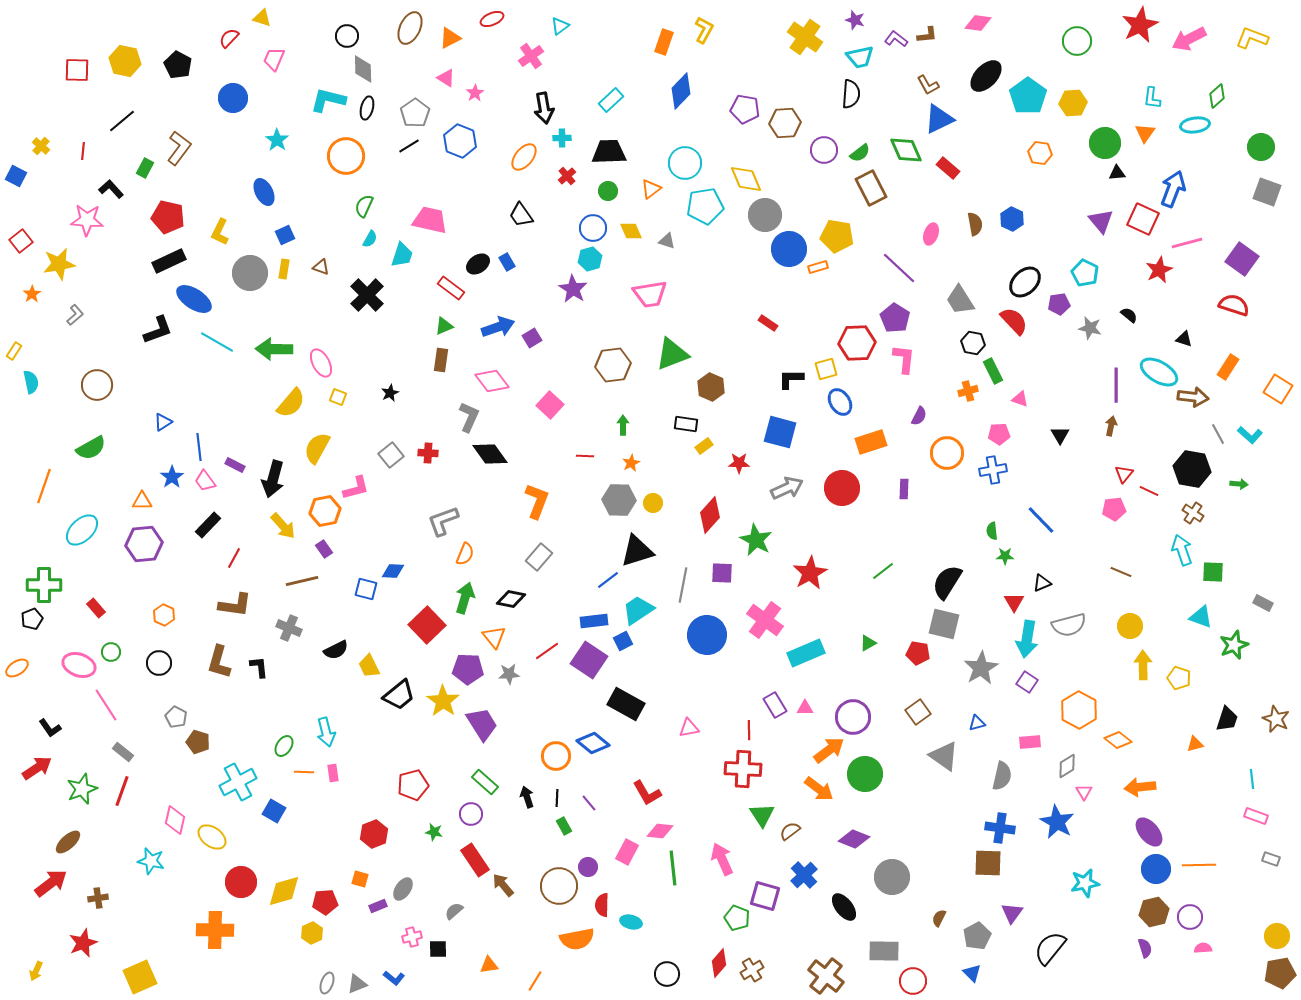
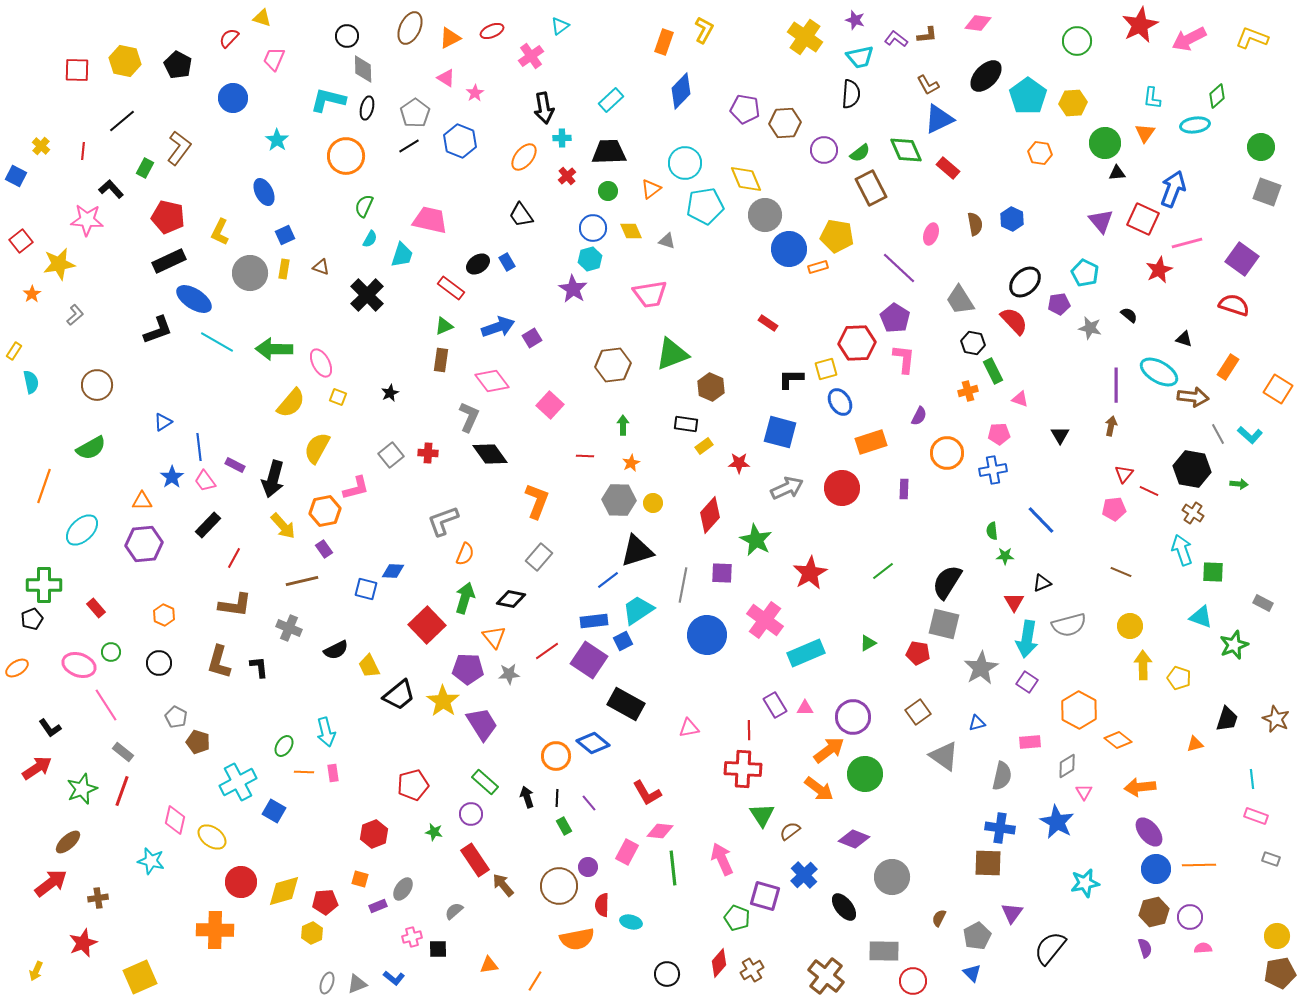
red ellipse at (492, 19): moved 12 px down
